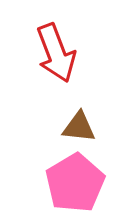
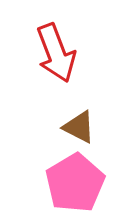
brown triangle: rotated 21 degrees clockwise
